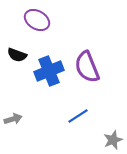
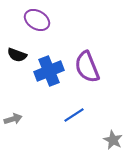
blue line: moved 4 px left, 1 px up
gray star: rotated 24 degrees counterclockwise
